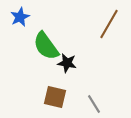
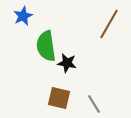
blue star: moved 3 px right, 1 px up
green semicircle: rotated 28 degrees clockwise
brown square: moved 4 px right, 1 px down
